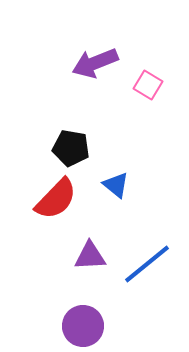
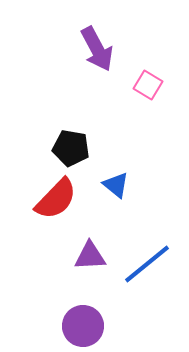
purple arrow: moved 2 px right, 14 px up; rotated 96 degrees counterclockwise
